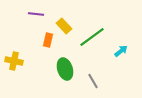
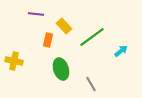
green ellipse: moved 4 px left
gray line: moved 2 px left, 3 px down
